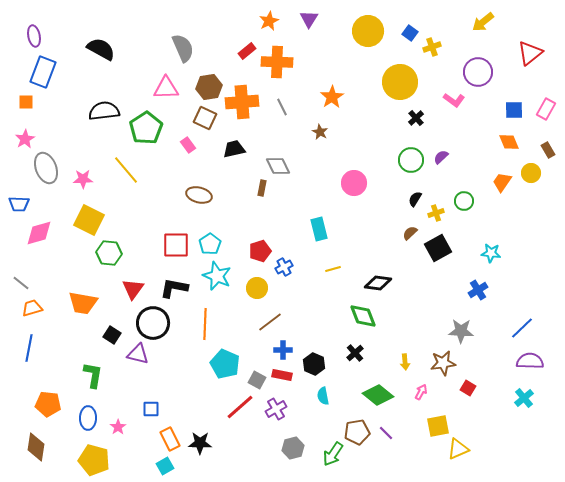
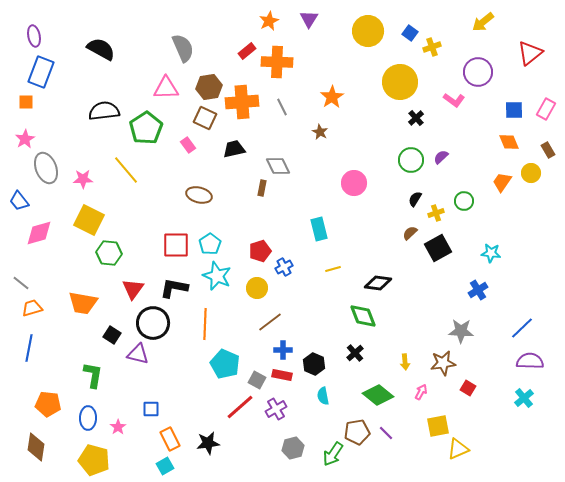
blue rectangle at (43, 72): moved 2 px left
blue trapezoid at (19, 204): moved 3 px up; rotated 50 degrees clockwise
black star at (200, 443): moved 8 px right; rotated 10 degrees counterclockwise
